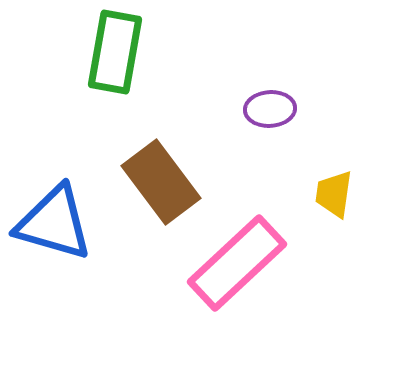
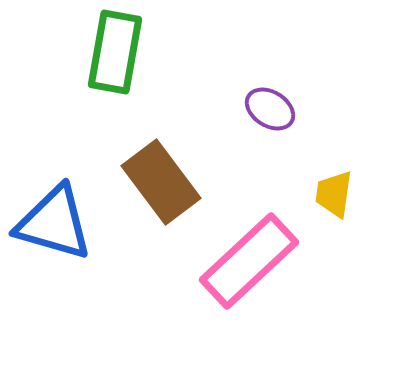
purple ellipse: rotated 36 degrees clockwise
pink rectangle: moved 12 px right, 2 px up
